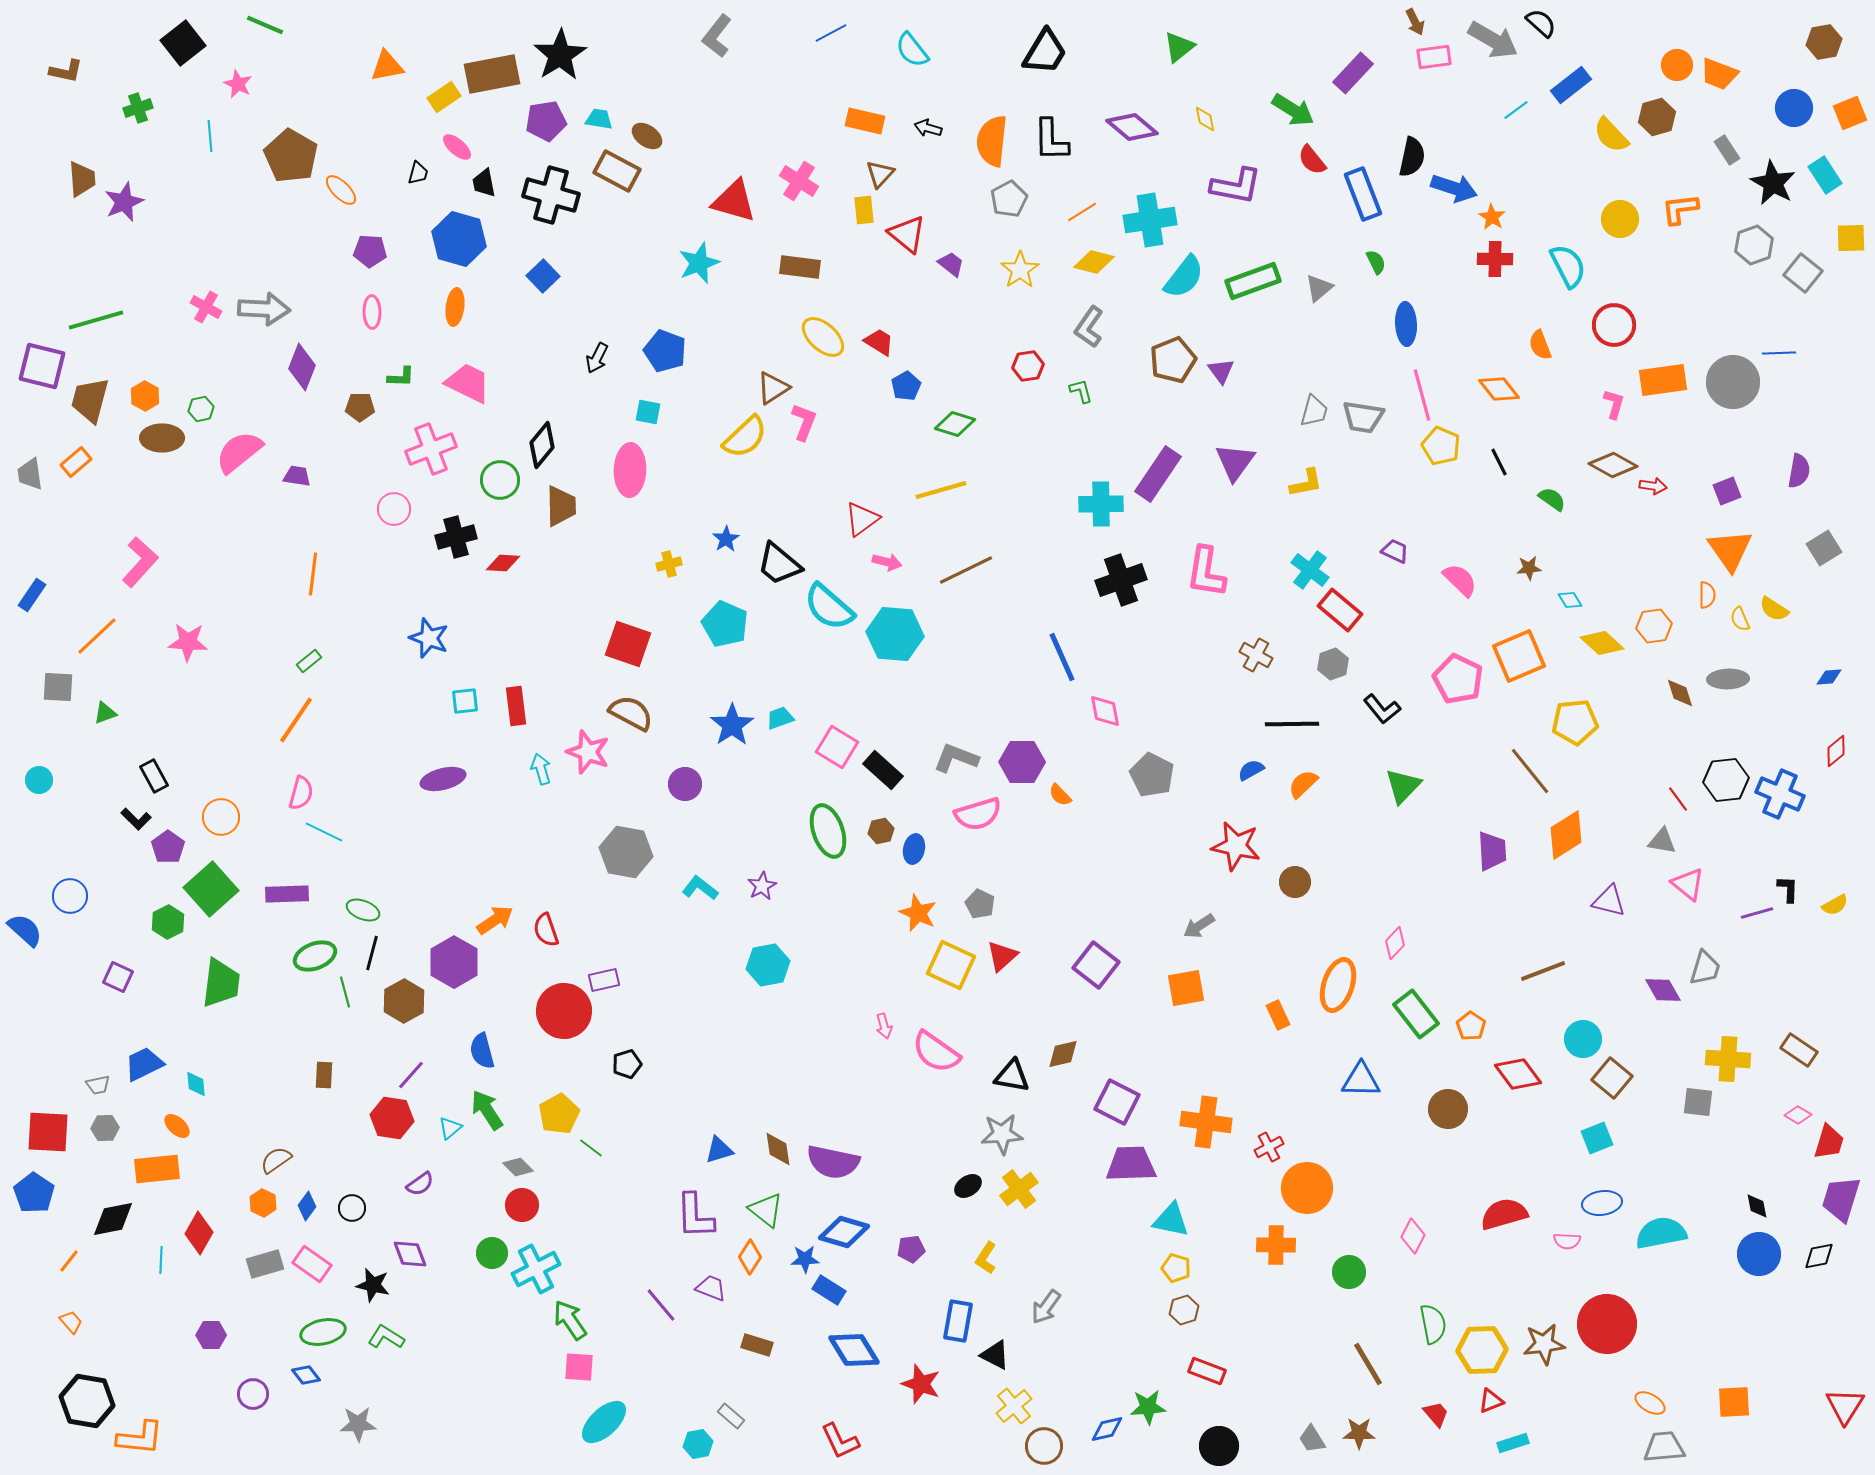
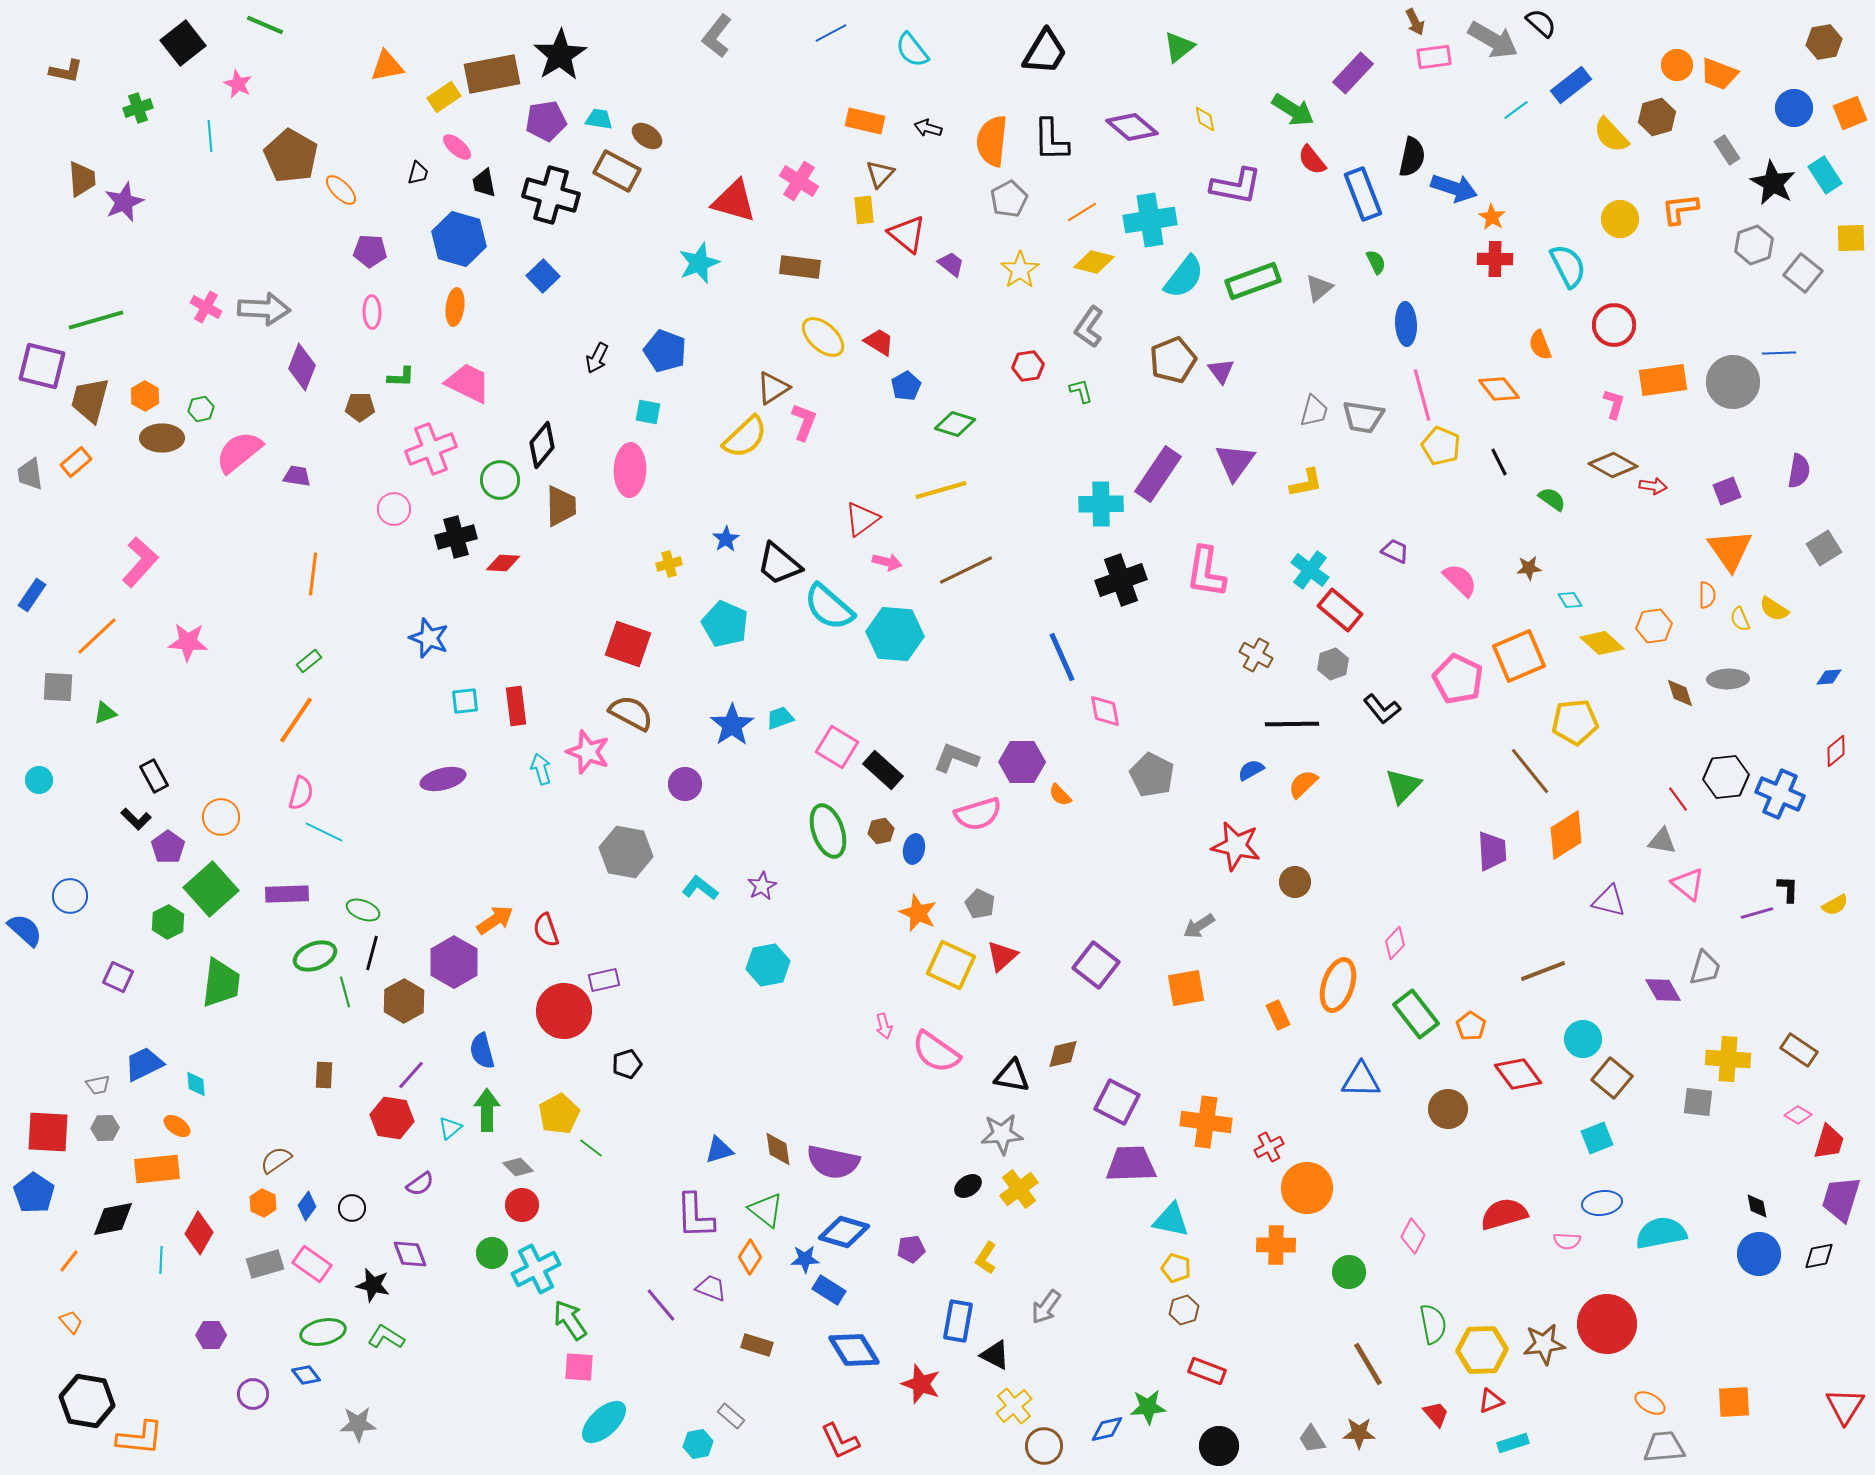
black hexagon at (1726, 780): moved 3 px up
green arrow at (487, 1110): rotated 33 degrees clockwise
orange ellipse at (177, 1126): rotated 8 degrees counterclockwise
